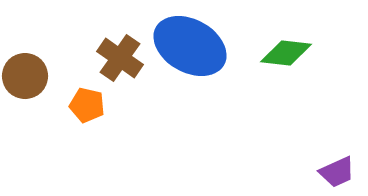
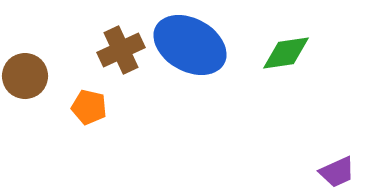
blue ellipse: moved 1 px up
green diamond: rotated 15 degrees counterclockwise
brown cross: moved 1 px right, 8 px up; rotated 30 degrees clockwise
orange pentagon: moved 2 px right, 2 px down
